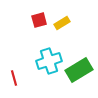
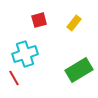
yellow rectangle: moved 12 px right; rotated 21 degrees counterclockwise
cyan cross: moved 24 px left, 7 px up
red line: rotated 14 degrees counterclockwise
